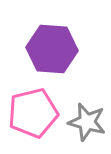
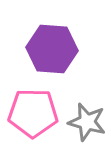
pink pentagon: rotated 15 degrees clockwise
